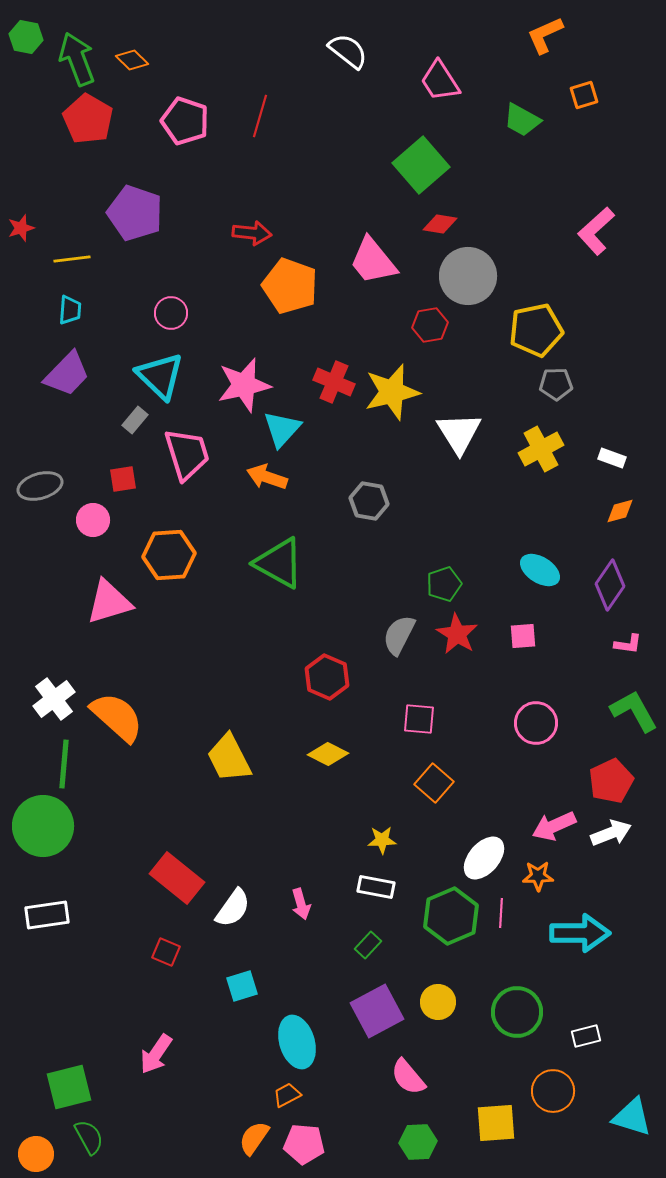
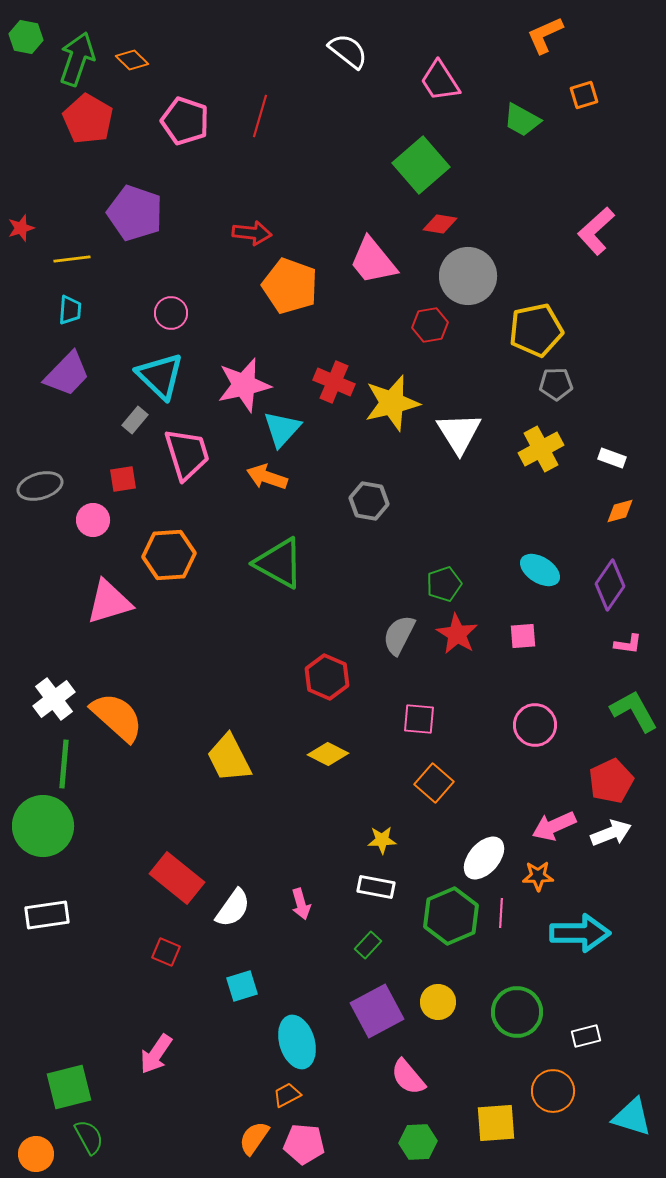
green arrow at (77, 59): rotated 40 degrees clockwise
yellow star at (392, 392): moved 11 px down
pink circle at (536, 723): moved 1 px left, 2 px down
